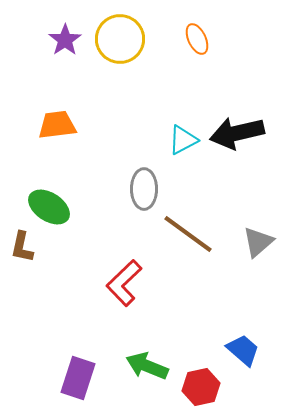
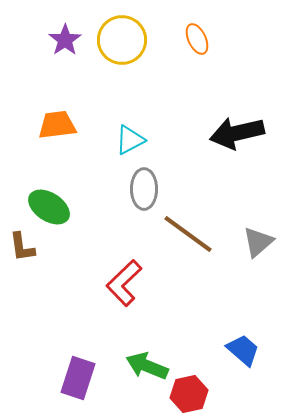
yellow circle: moved 2 px right, 1 px down
cyan triangle: moved 53 px left
brown L-shape: rotated 20 degrees counterclockwise
red hexagon: moved 12 px left, 7 px down
